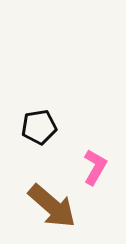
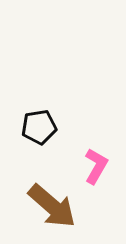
pink L-shape: moved 1 px right, 1 px up
